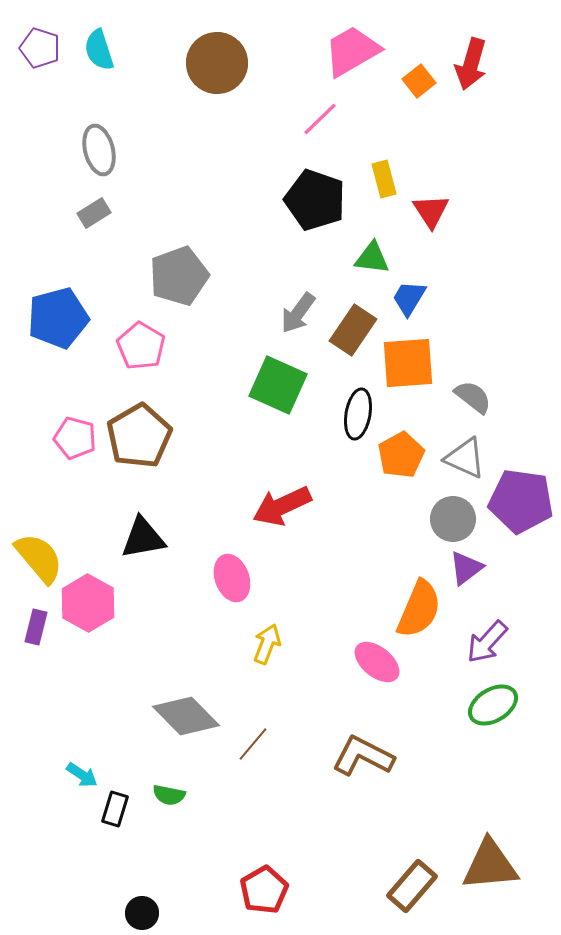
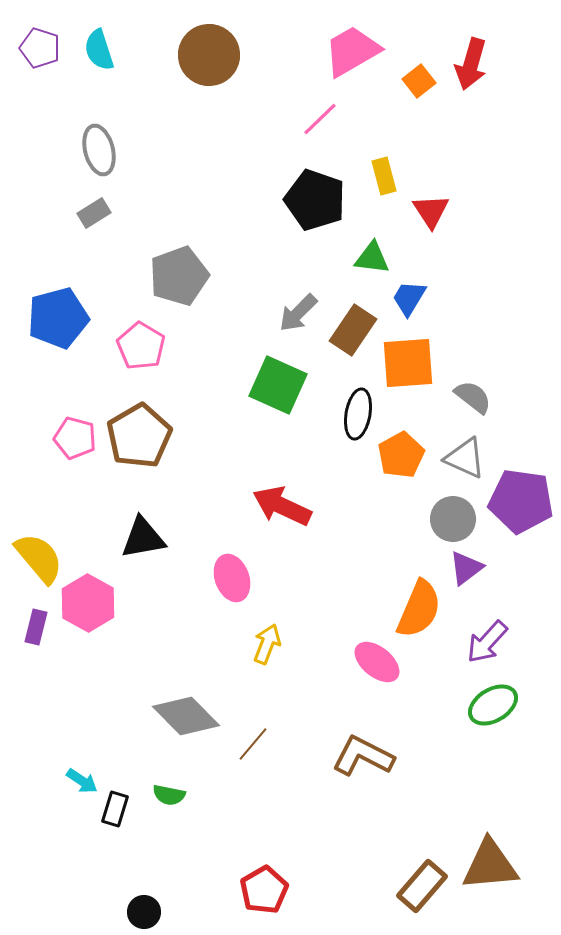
brown circle at (217, 63): moved 8 px left, 8 px up
yellow rectangle at (384, 179): moved 3 px up
gray arrow at (298, 313): rotated 9 degrees clockwise
red arrow at (282, 506): rotated 50 degrees clockwise
cyan arrow at (82, 775): moved 6 px down
brown rectangle at (412, 886): moved 10 px right
black circle at (142, 913): moved 2 px right, 1 px up
